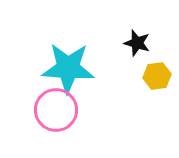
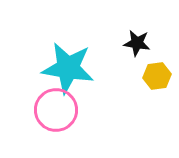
black star: rotated 8 degrees counterclockwise
cyan star: rotated 6 degrees clockwise
